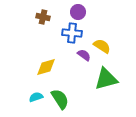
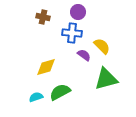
yellow semicircle: rotated 12 degrees clockwise
green semicircle: moved 7 px up; rotated 85 degrees counterclockwise
